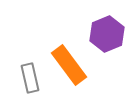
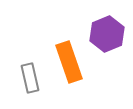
orange rectangle: moved 3 px up; rotated 18 degrees clockwise
